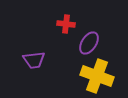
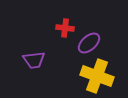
red cross: moved 1 px left, 4 px down
purple ellipse: rotated 15 degrees clockwise
